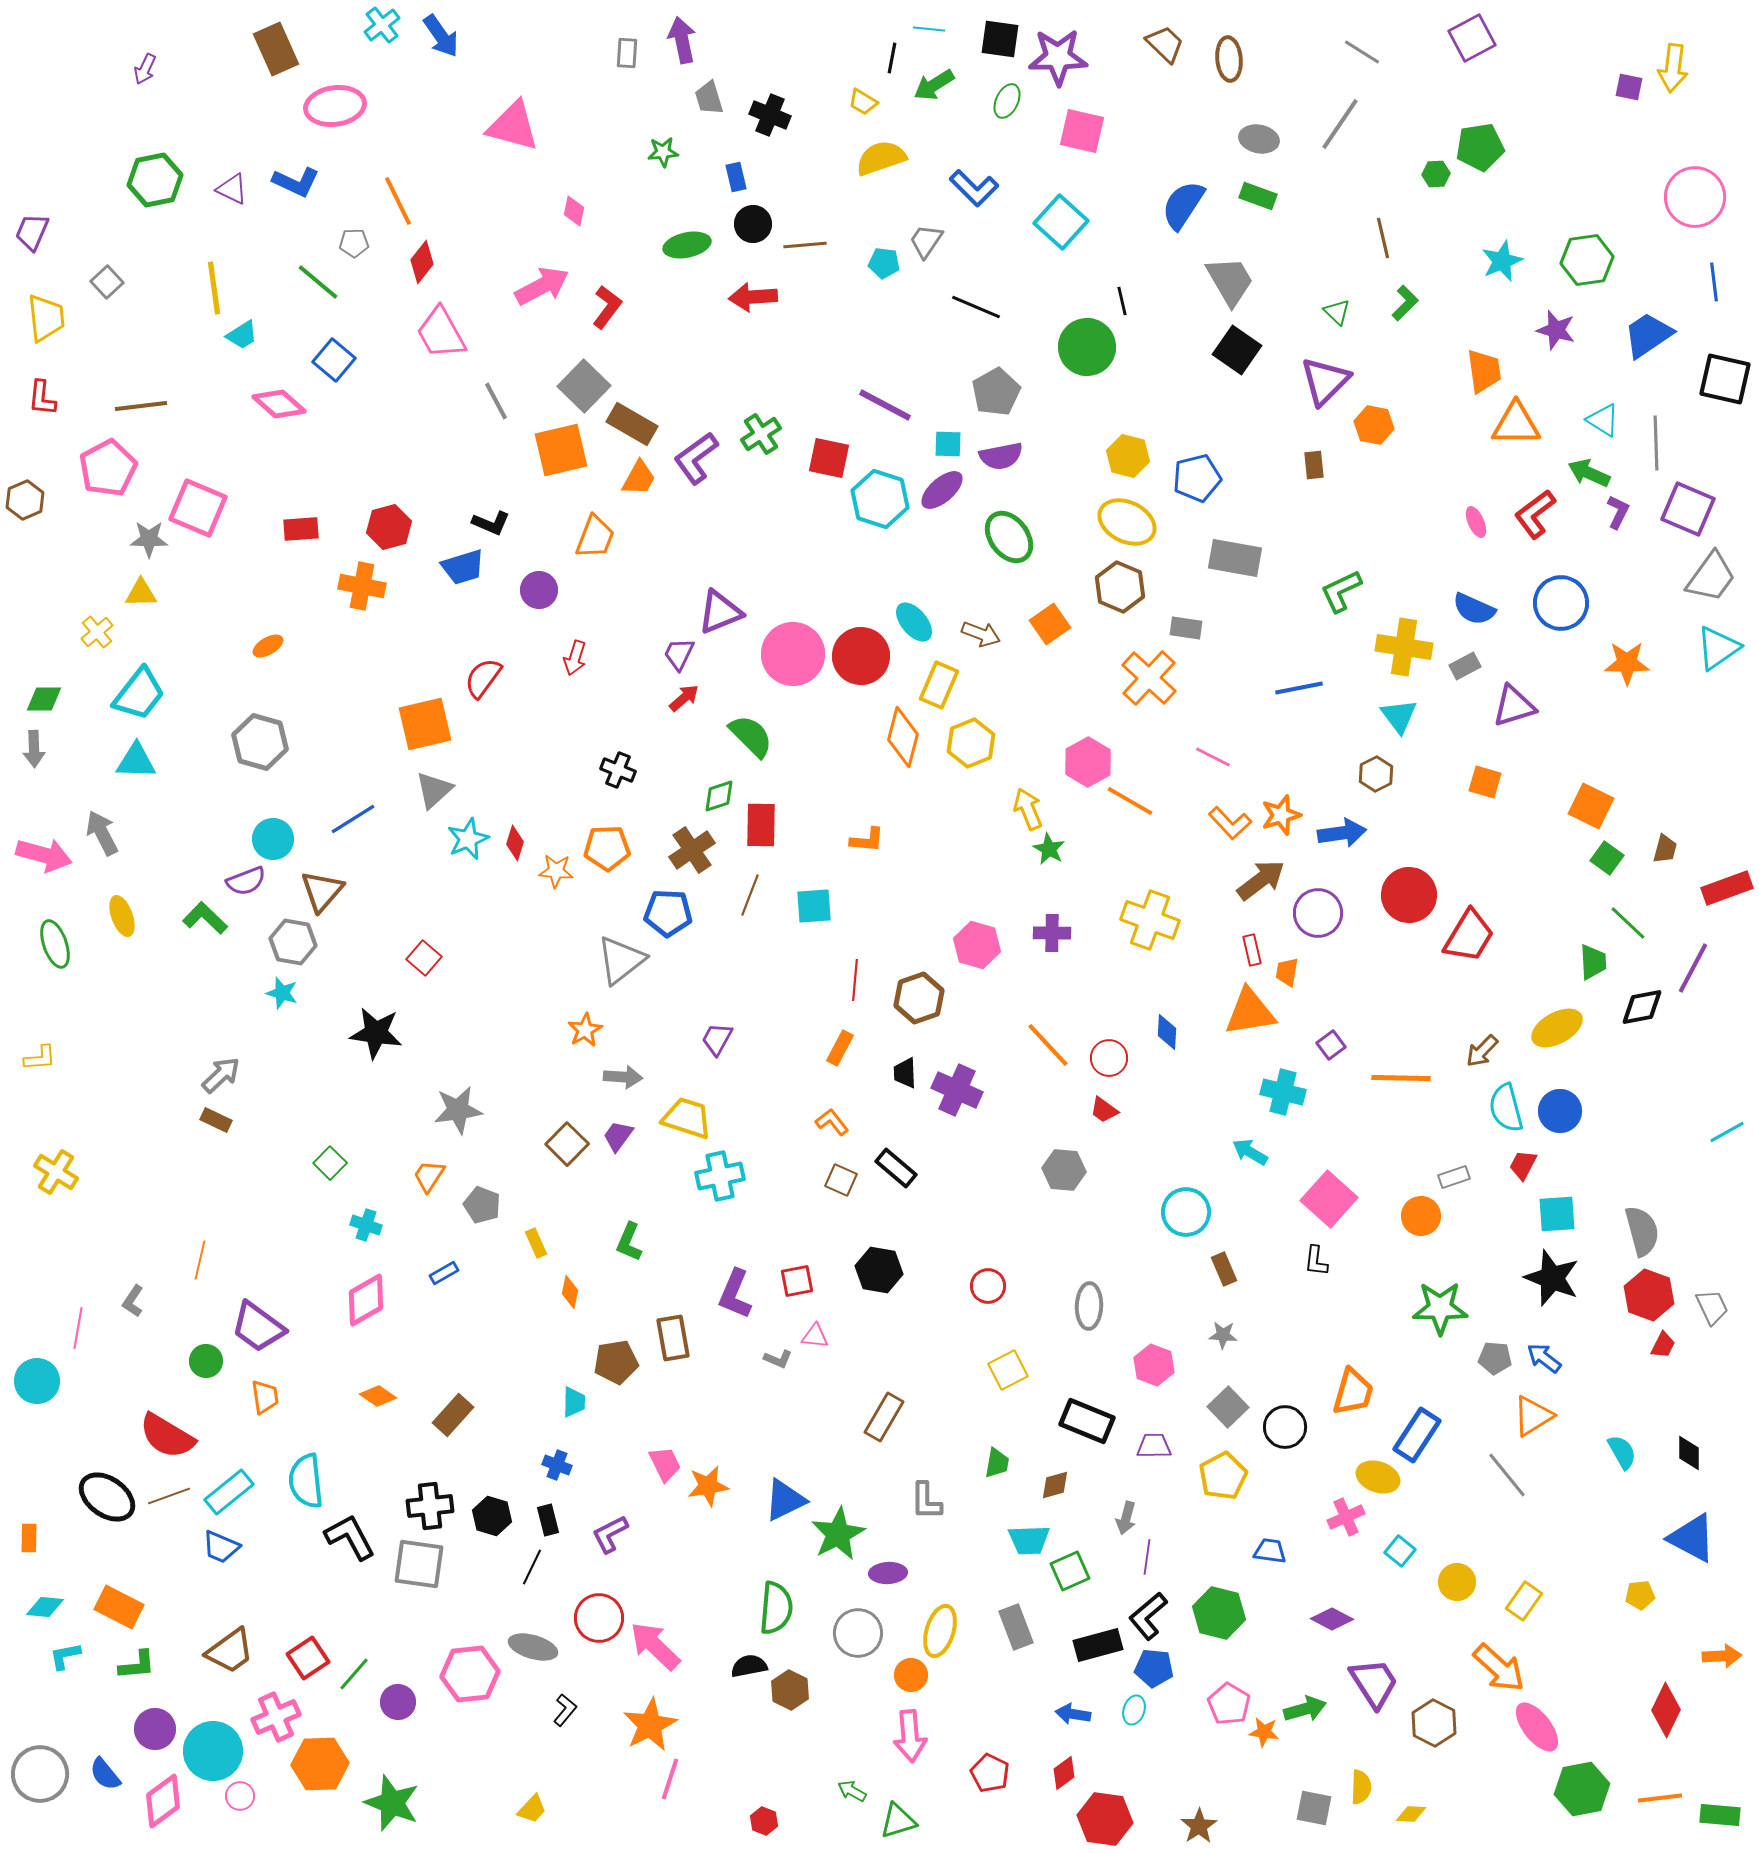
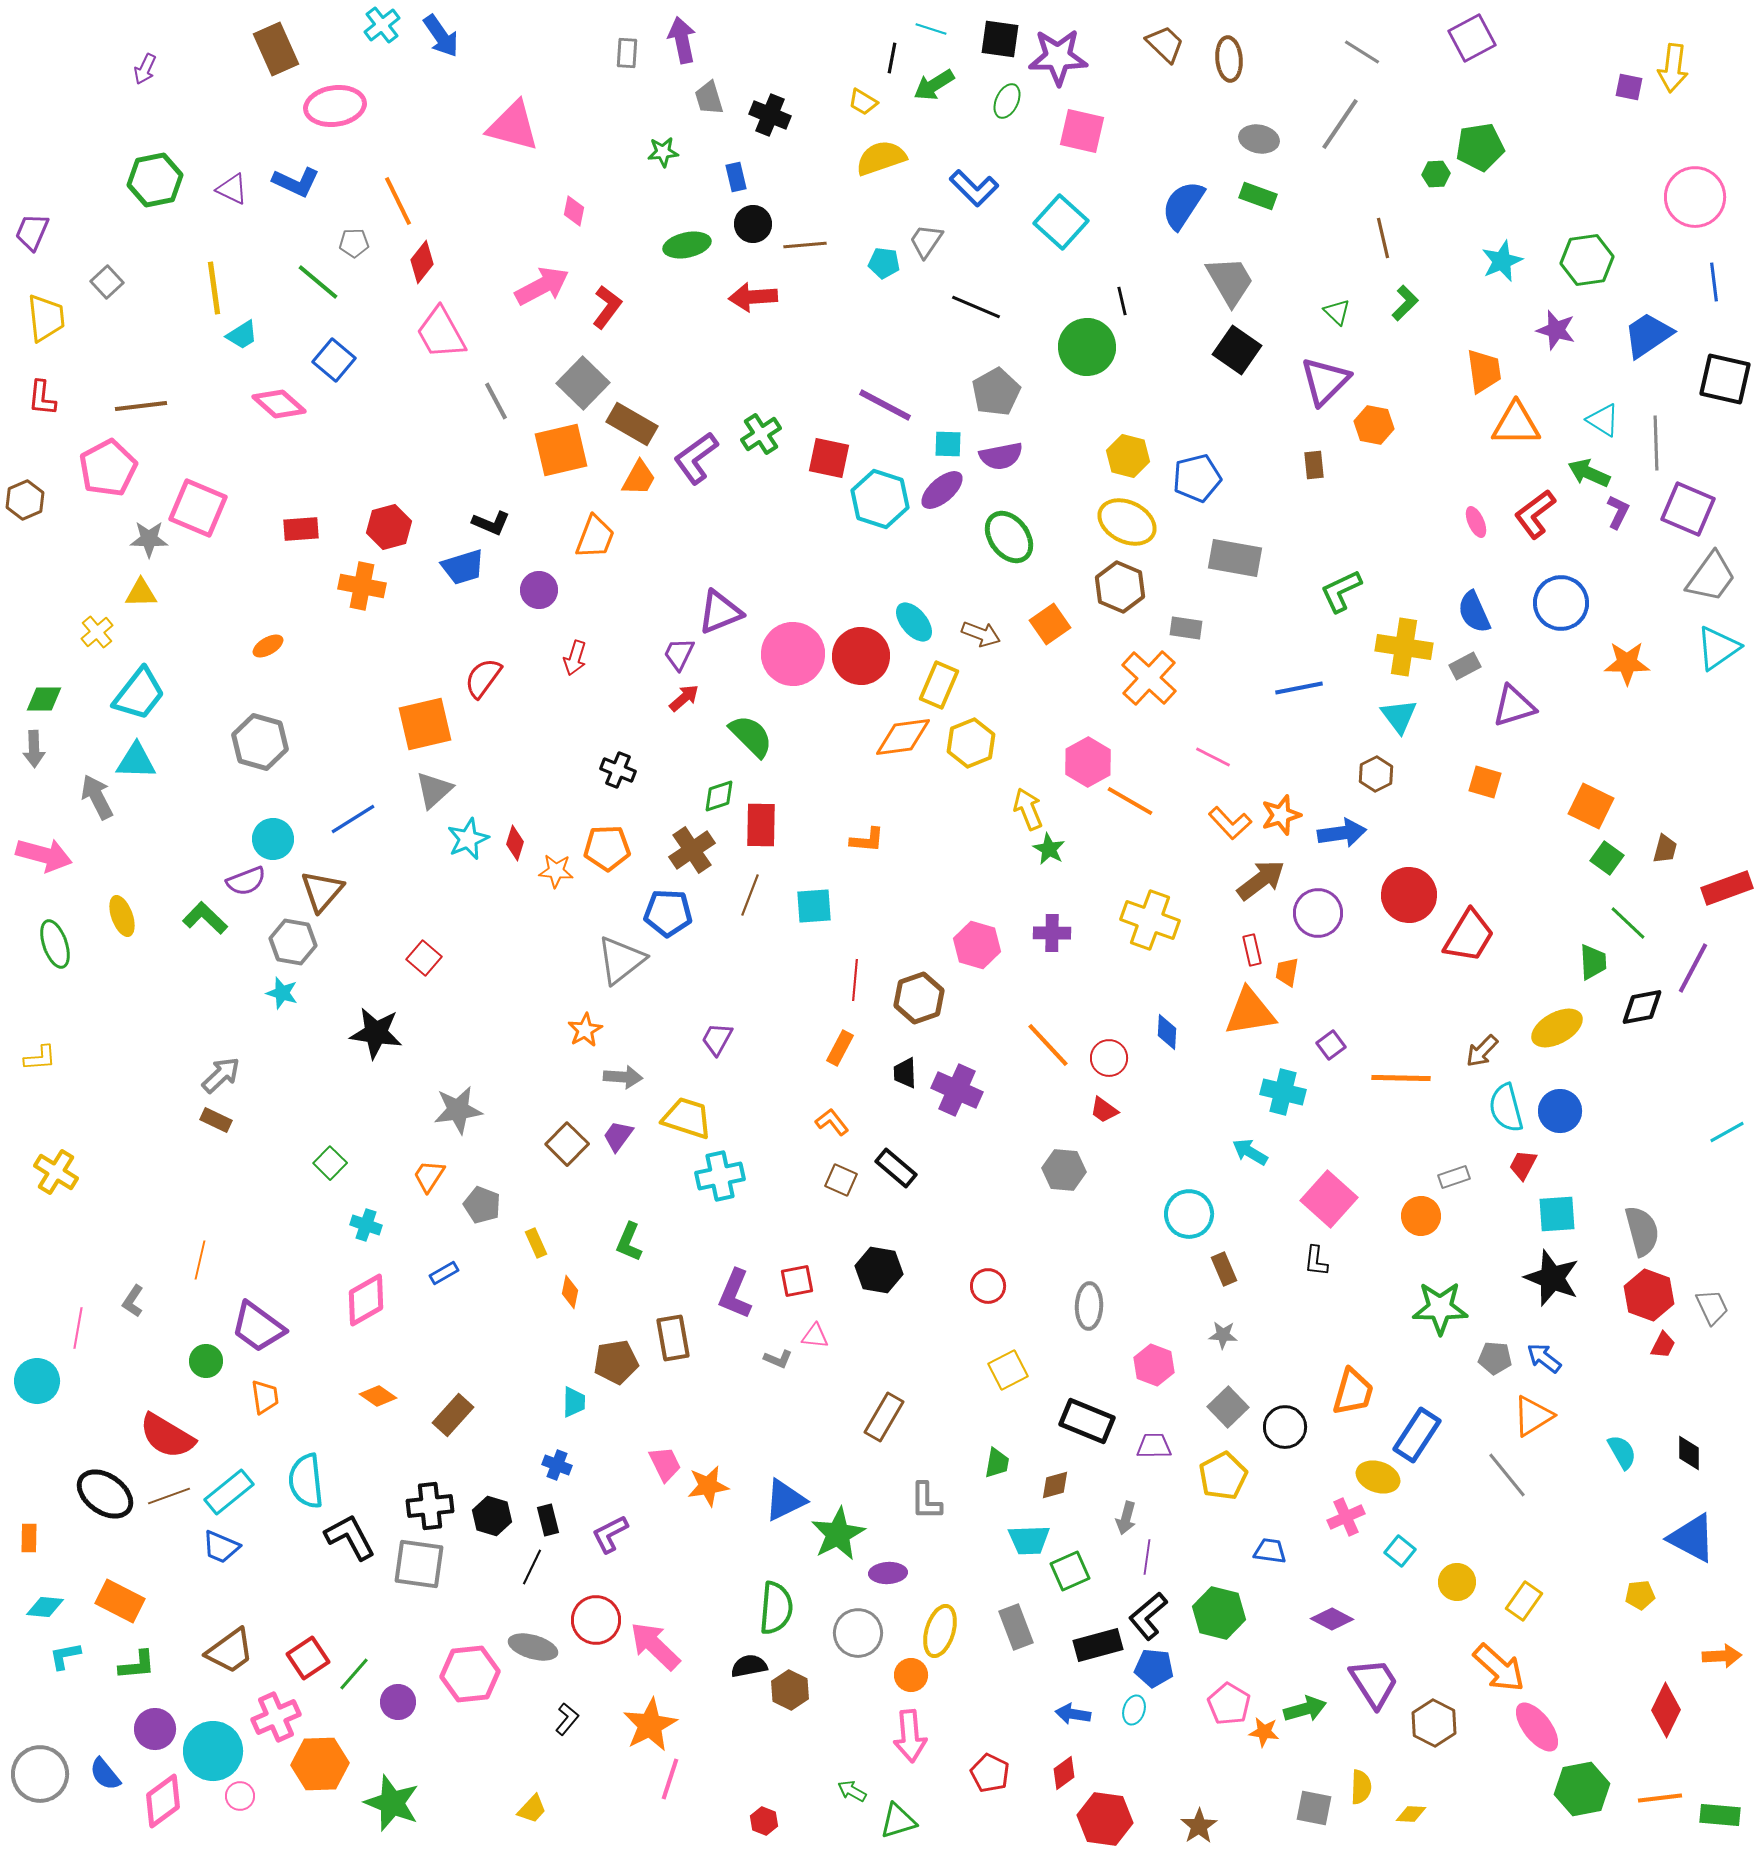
cyan line at (929, 29): moved 2 px right; rotated 12 degrees clockwise
gray square at (584, 386): moved 1 px left, 3 px up
blue semicircle at (1474, 609): moved 3 px down; rotated 42 degrees clockwise
orange diamond at (903, 737): rotated 68 degrees clockwise
gray arrow at (102, 833): moved 5 px left, 36 px up
cyan circle at (1186, 1212): moved 3 px right, 2 px down
black ellipse at (107, 1497): moved 2 px left, 3 px up
orange rectangle at (119, 1607): moved 1 px right, 6 px up
red circle at (599, 1618): moved 3 px left, 2 px down
black L-shape at (565, 1710): moved 2 px right, 9 px down
